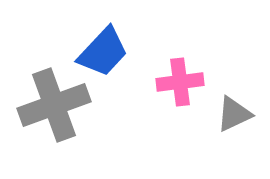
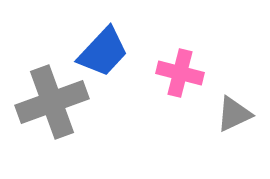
pink cross: moved 9 px up; rotated 21 degrees clockwise
gray cross: moved 2 px left, 3 px up
